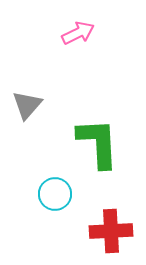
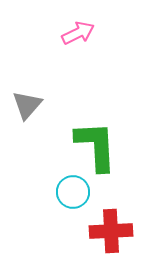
green L-shape: moved 2 px left, 3 px down
cyan circle: moved 18 px right, 2 px up
